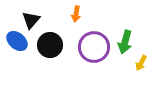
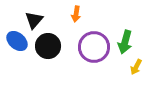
black triangle: moved 3 px right
black circle: moved 2 px left, 1 px down
yellow arrow: moved 5 px left, 4 px down
